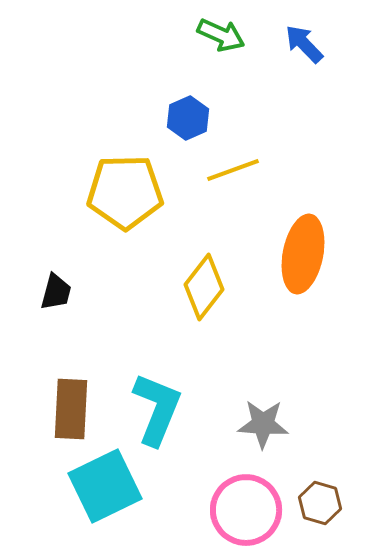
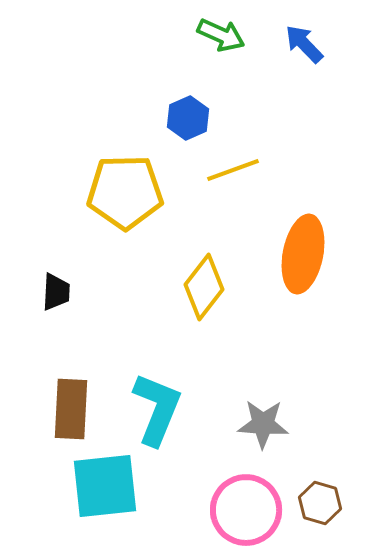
black trapezoid: rotated 12 degrees counterclockwise
cyan square: rotated 20 degrees clockwise
